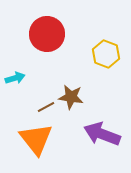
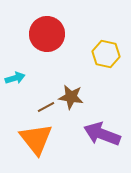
yellow hexagon: rotated 8 degrees counterclockwise
